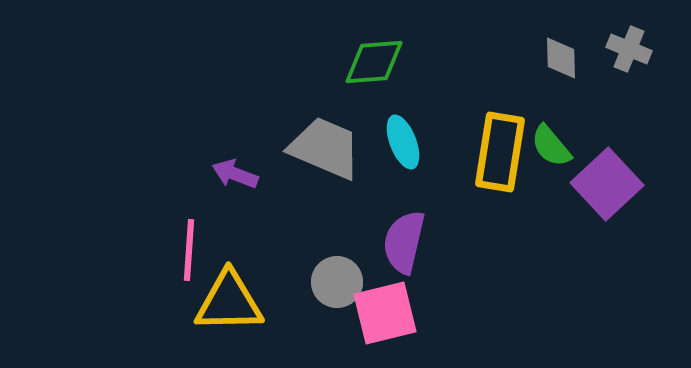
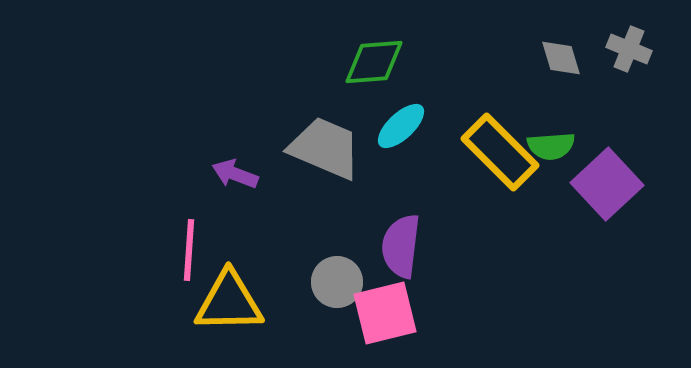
gray diamond: rotated 15 degrees counterclockwise
cyan ellipse: moved 2 px left, 16 px up; rotated 68 degrees clockwise
green semicircle: rotated 54 degrees counterclockwise
yellow rectangle: rotated 54 degrees counterclockwise
purple semicircle: moved 3 px left, 4 px down; rotated 6 degrees counterclockwise
